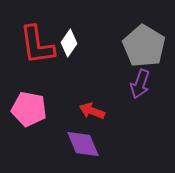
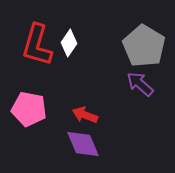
red L-shape: rotated 24 degrees clockwise
purple arrow: rotated 112 degrees clockwise
red arrow: moved 7 px left, 4 px down
